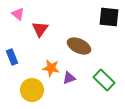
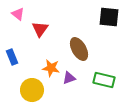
brown ellipse: moved 3 px down; rotated 35 degrees clockwise
green rectangle: rotated 30 degrees counterclockwise
